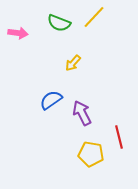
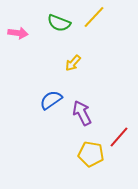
red line: rotated 55 degrees clockwise
